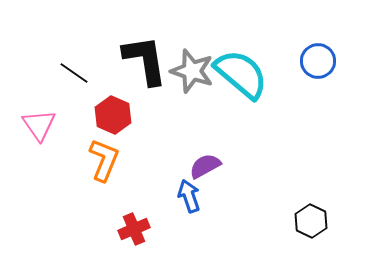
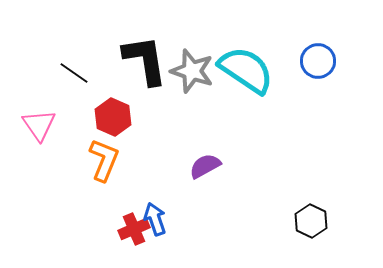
cyan semicircle: moved 5 px right, 4 px up; rotated 6 degrees counterclockwise
red hexagon: moved 2 px down
blue arrow: moved 34 px left, 23 px down
